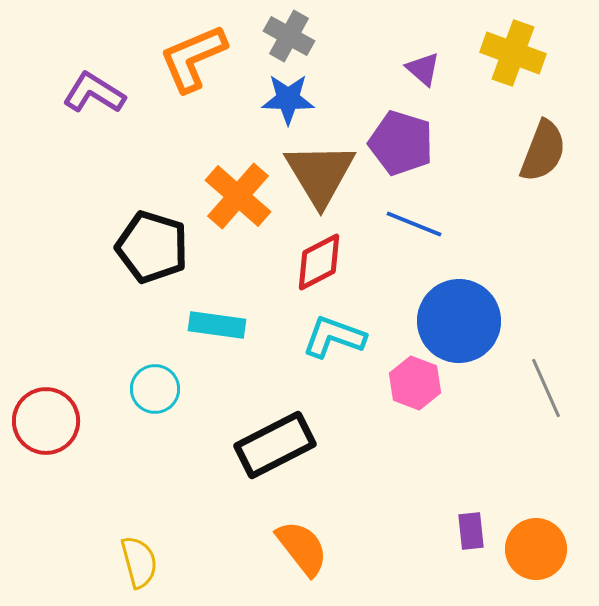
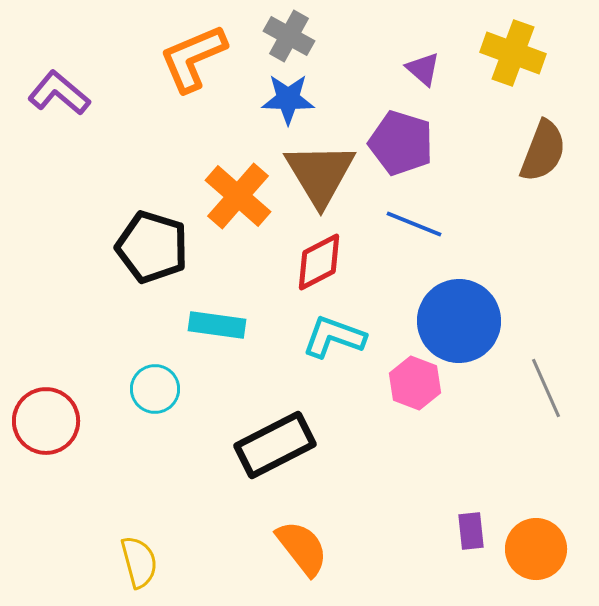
purple L-shape: moved 35 px left; rotated 8 degrees clockwise
